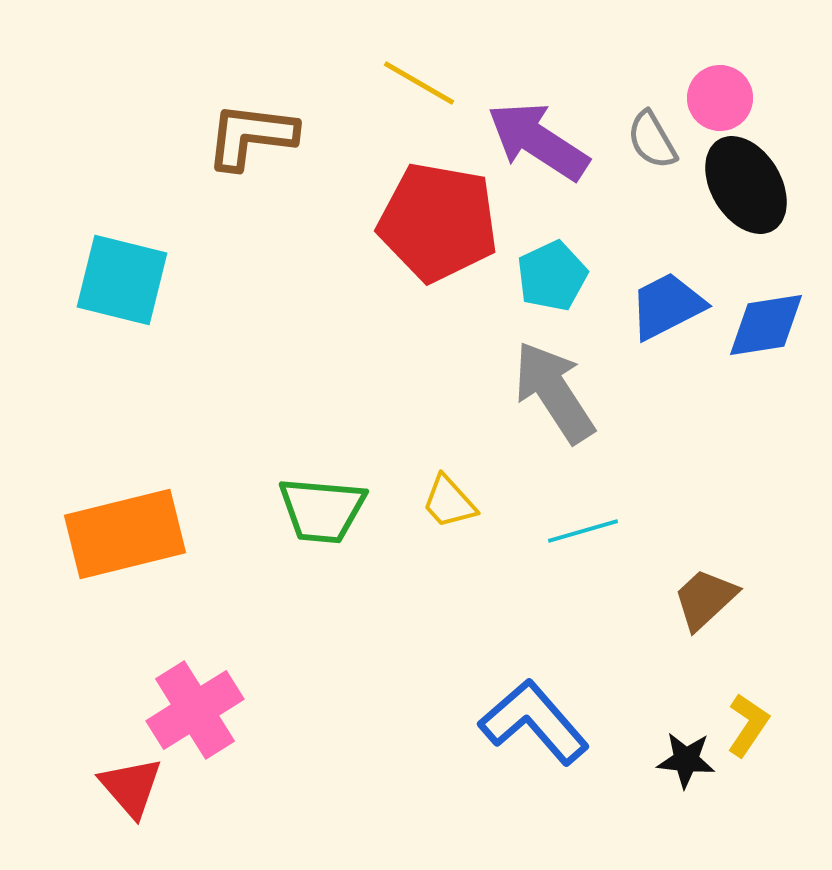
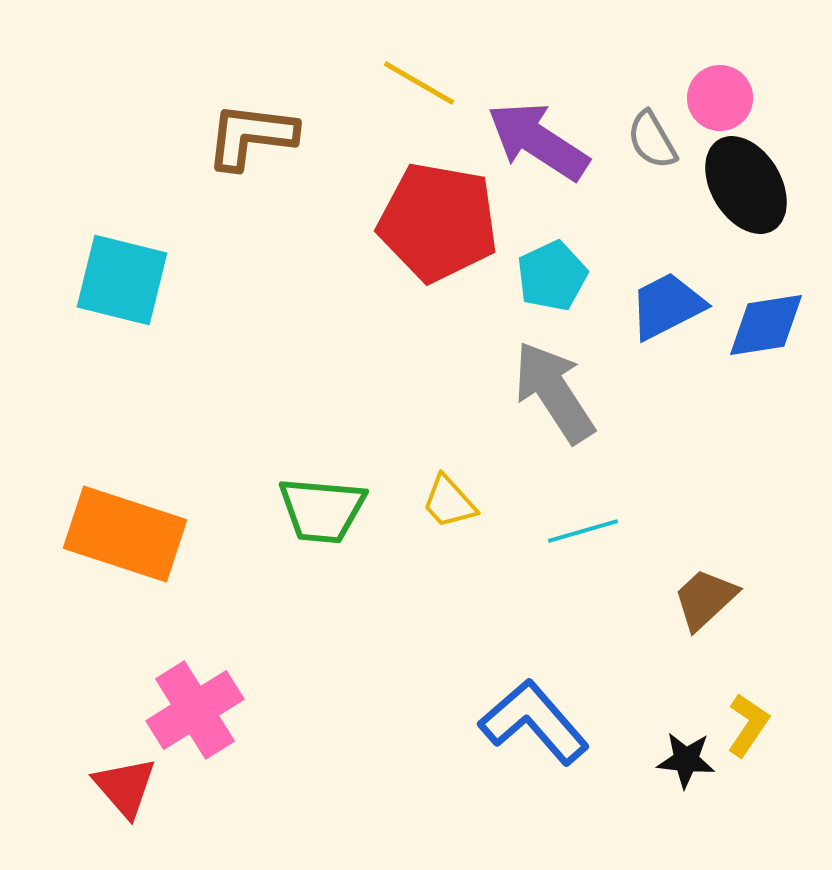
orange rectangle: rotated 32 degrees clockwise
red triangle: moved 6 px left
